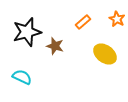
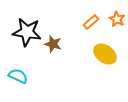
orange rectangle: moved 8 px right
black star: rotated 24 degrees clockwise
brown star: moved 2 px left, 2 px up
cyan semicircle: moved 4 px left, 1 px up
